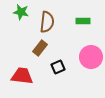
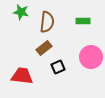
brown rectangle: moved 4 px right; rotated 14 degrees clockwise
